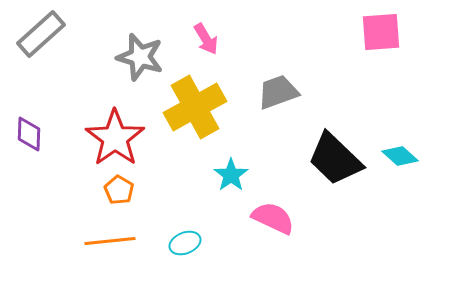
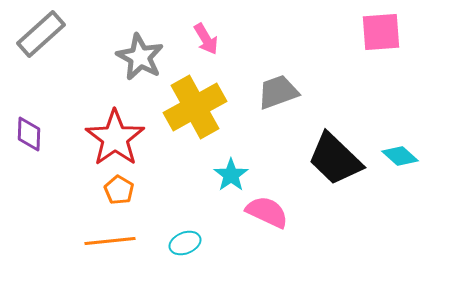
gray star: rotated 12 degrees clockwise
pink semicircle: moved 6 px left, 6 px up
